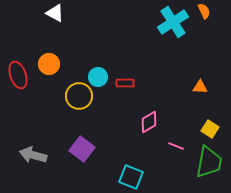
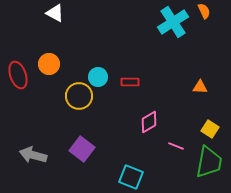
red rectangle: moved 5 px right, 1 px up
